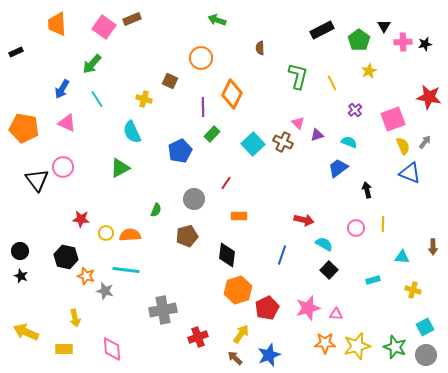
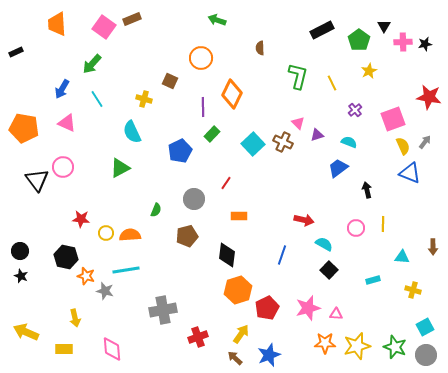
cyan line at (126, 270): rotated 16 degrees counterclockwise
